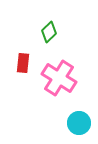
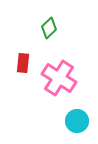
green diamond: moved 4 px up
cyan circle: moved 2 px left, 2 px up
